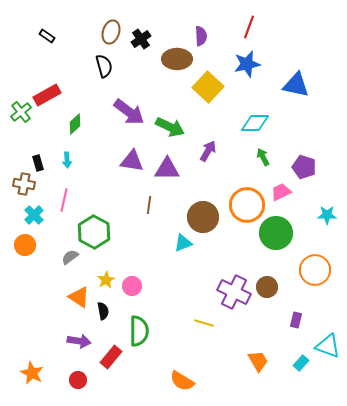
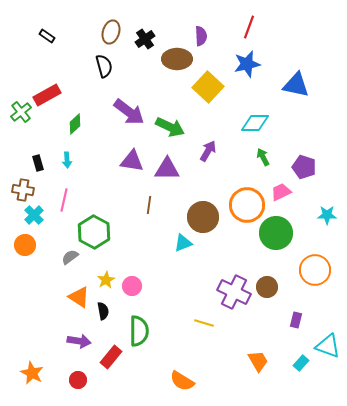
black cross at (141, 39): moved 4 px right
brown cross at (24, 184): moved 1 px left, 6 px down
